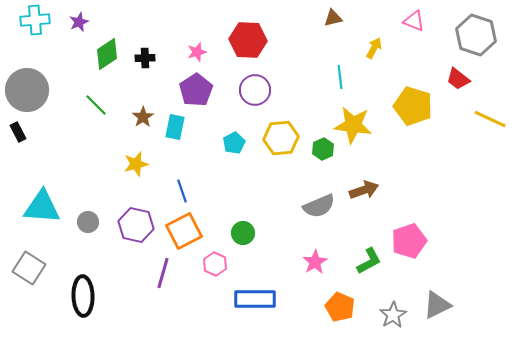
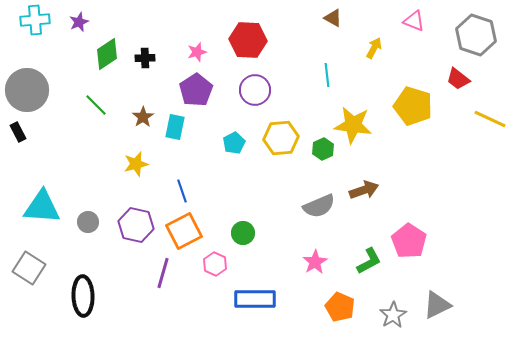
brown triangle at (333, 18): rotated 42 degrees clockwise
cyan line at (340, 77): moved 13 px left, 2 px up
pink pentagon at (409, 241): rotated 20 degrees counterclockwise
